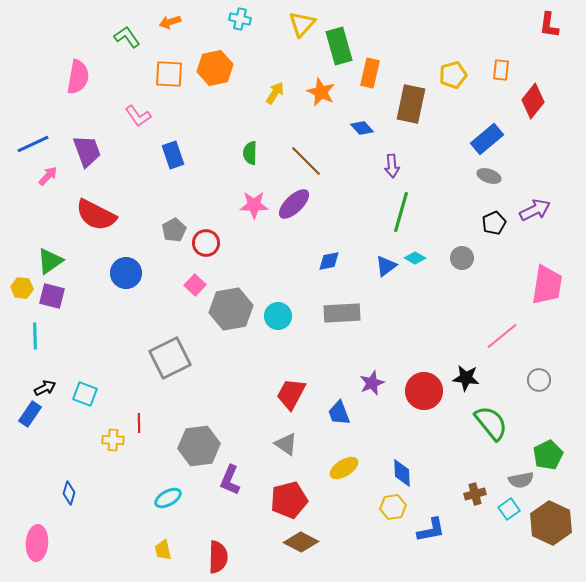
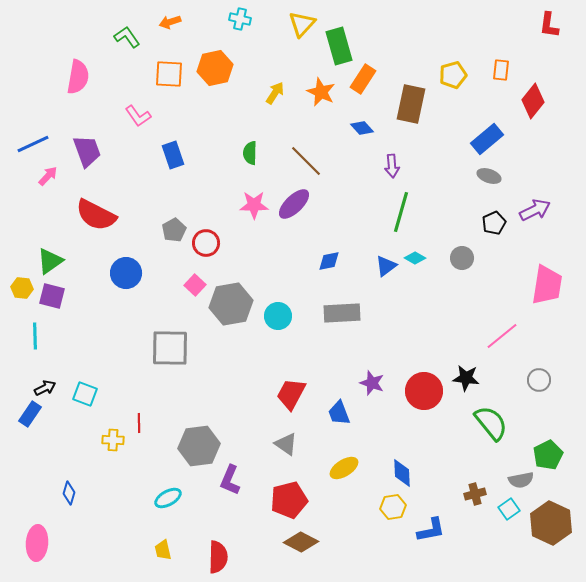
orange rectangle at (370, 73): moved 7 px left, 6 px down; rotated 20 degrees clockwise
gray hexagon at (231, 309): moved 5 px up
gray square at (170, 358): moved 10 px up; rotated 27 degrees clockwise
purple star at (372, 383): rotated 30 degrees counterclockwise
